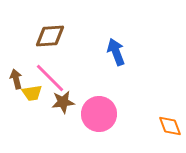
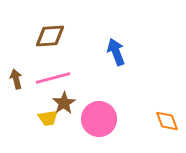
pink line: moved 3 px right; rotated 60 degrees counterclockwise
yellow trapezoid: moved 16 px right, 25 px down
brown star: moved 1 px right, 1 px down; rotated 25 degrees counterclockwise
pink circle: moved 5 px down
orange diamond: moved 3 px left, 5 px up
